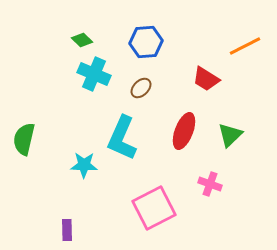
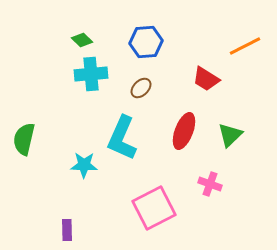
cyan cross: moved 3 px left; rotated 28 degrees counterclockwise
